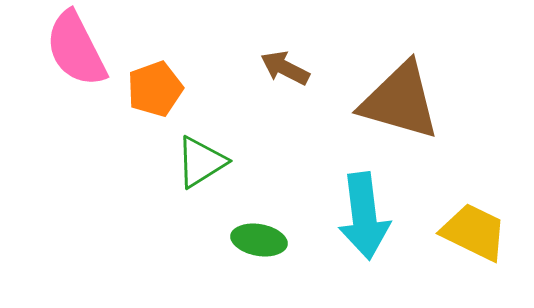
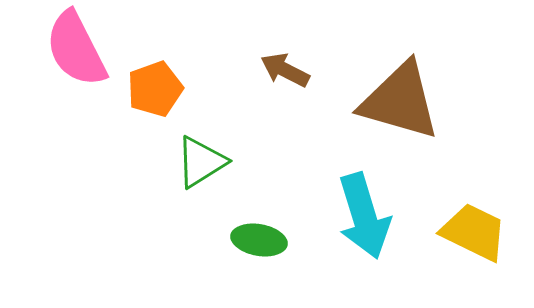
brown arrow: moved 2 px down
cyan arrow: rotated 10 degrees counterclockwise
